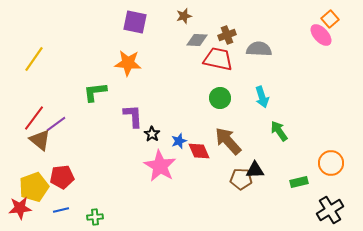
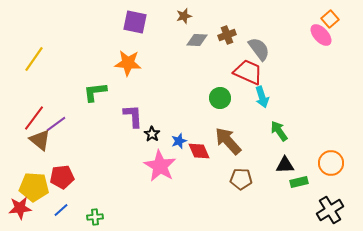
gray semicircle: rotated 50 degrees clockwise
red trapezoid: moved 30 px right, 13 px down; rotated 12 degrees clockwise
black triangle: moved 30 px right, 5 px up
yellow pentagon: rotated 24 degrees clockwise
blue line: rotated 28 degrees counterclockwise
